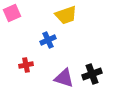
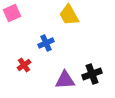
yellow trapezoid: moved 3 px right; rotated 80 degrees clockwise
blue cross: moved 2 px left, 3 px down
red cross: moved 2 px left; rotated 24 degrees counterclockwise
purple triangle: moved 1 px right, 2 px down; rotated 20 degrees counterclockwise
